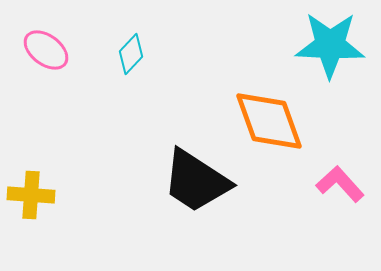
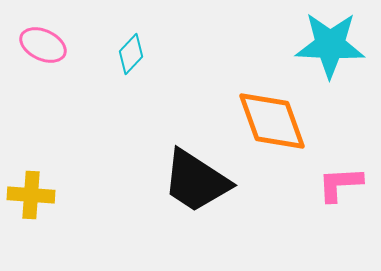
pink ellipse: moved 3 px left, 5 px up; rotated 12 degrees counterclockwise
orange diamond: moved 3 px right
pink L-shape: rotated 51 degrees counterclockwise
